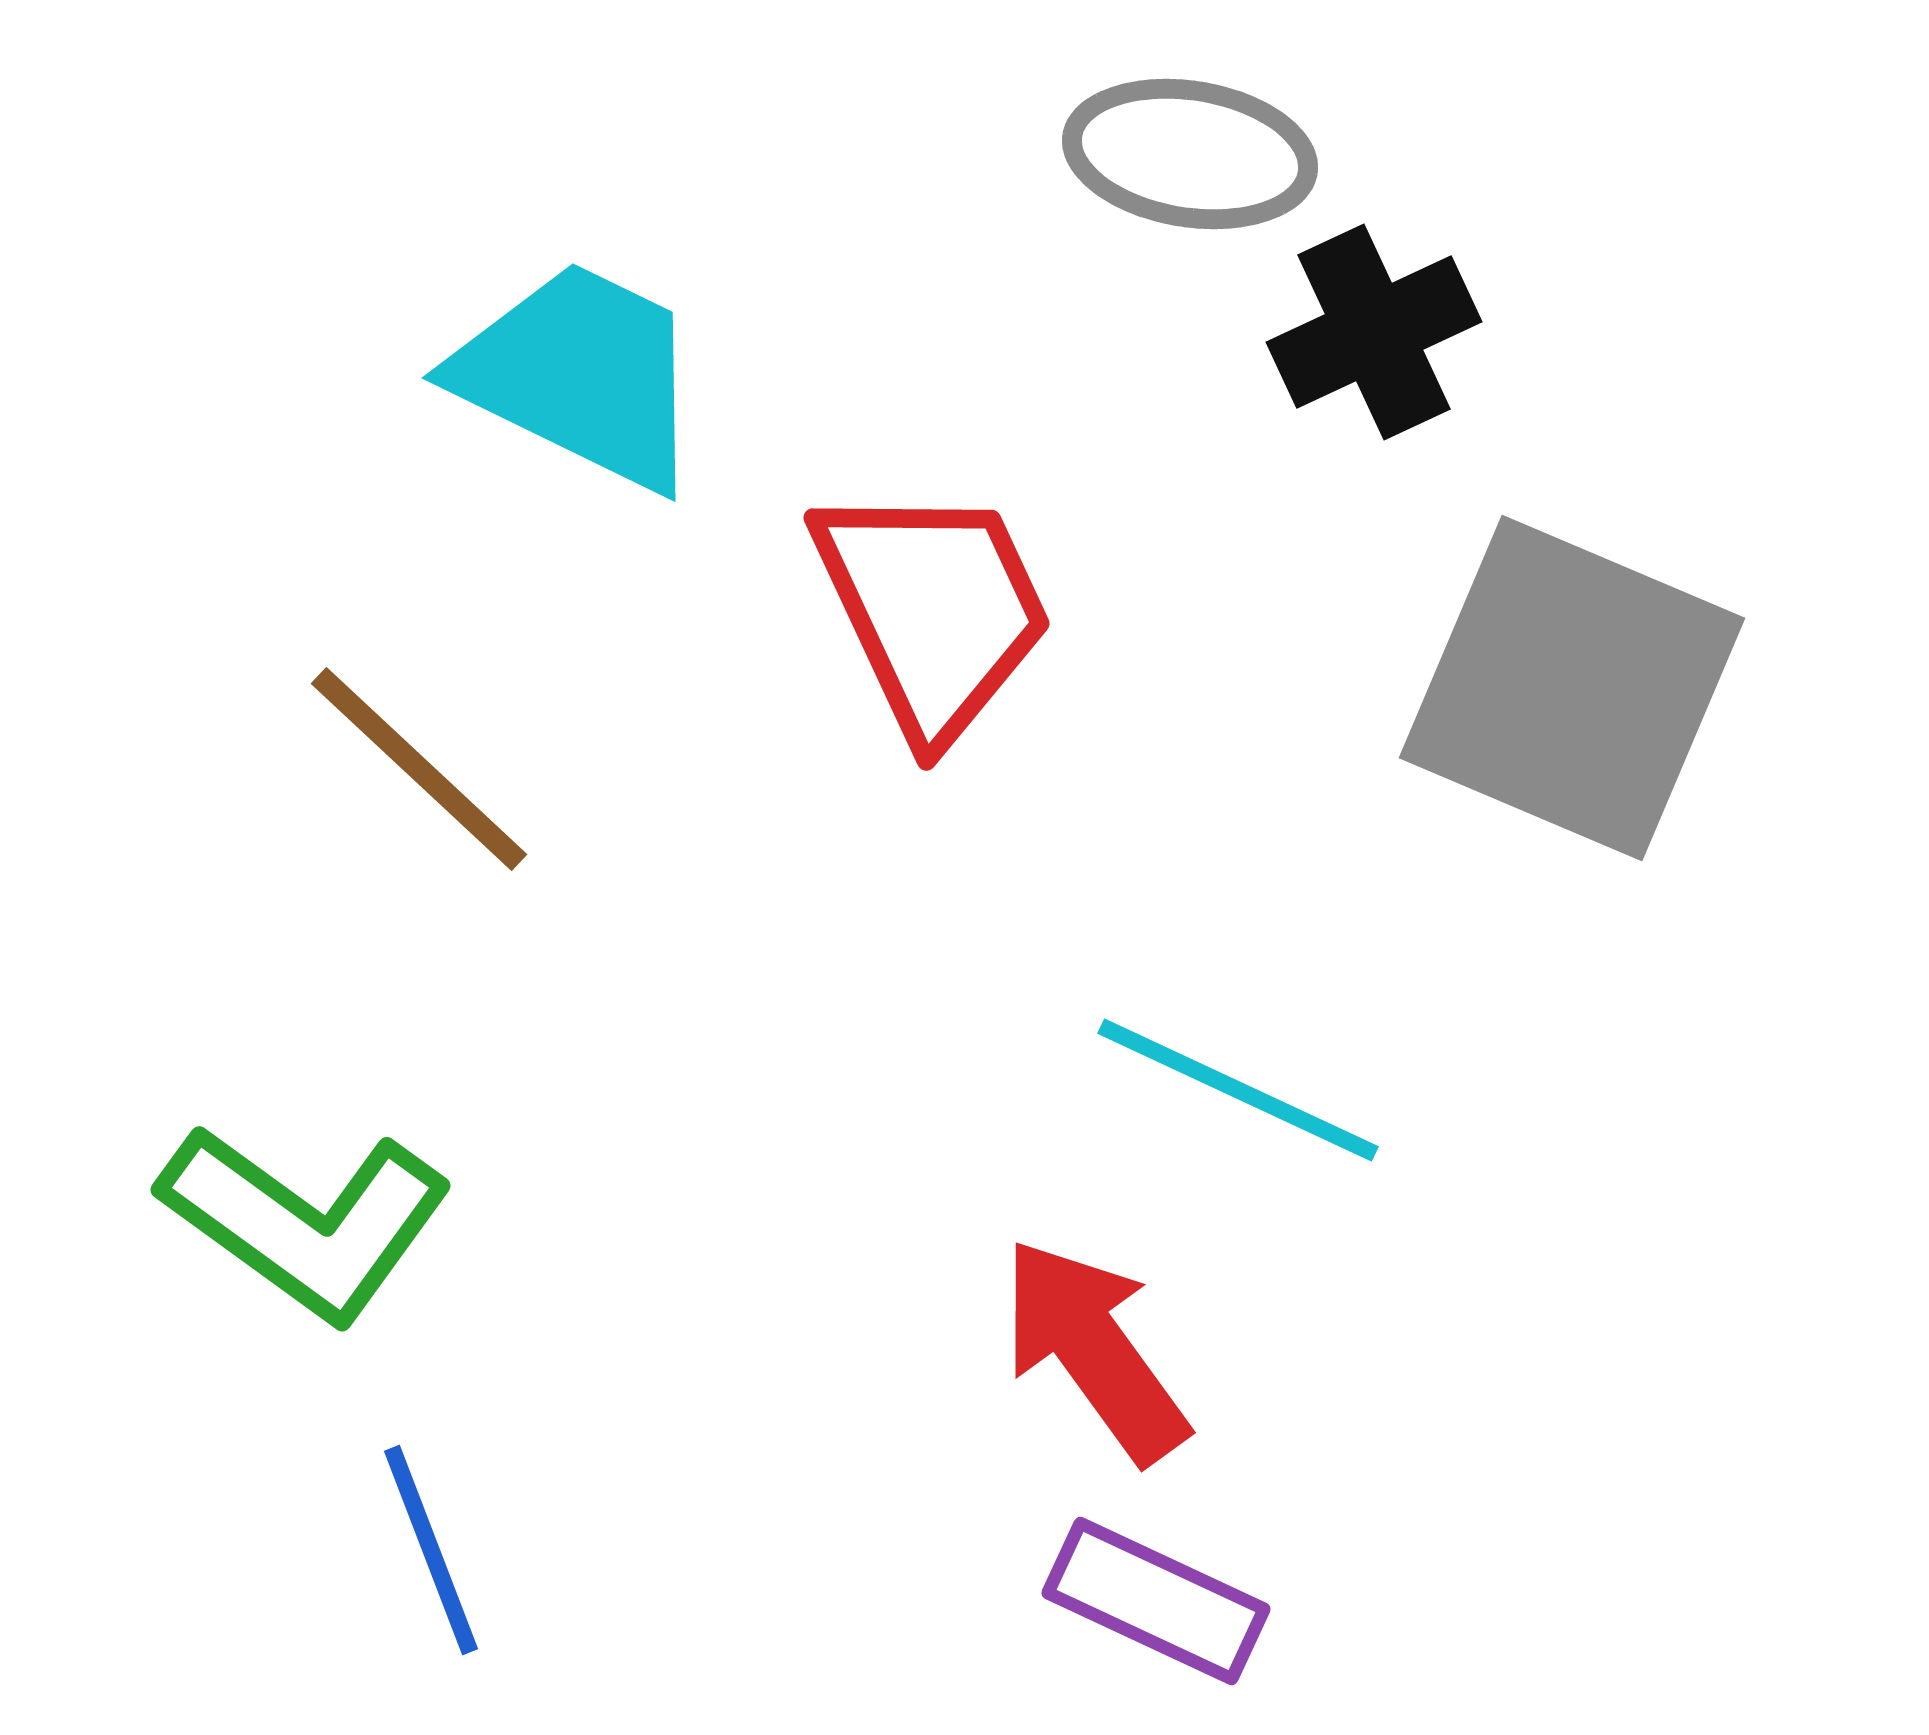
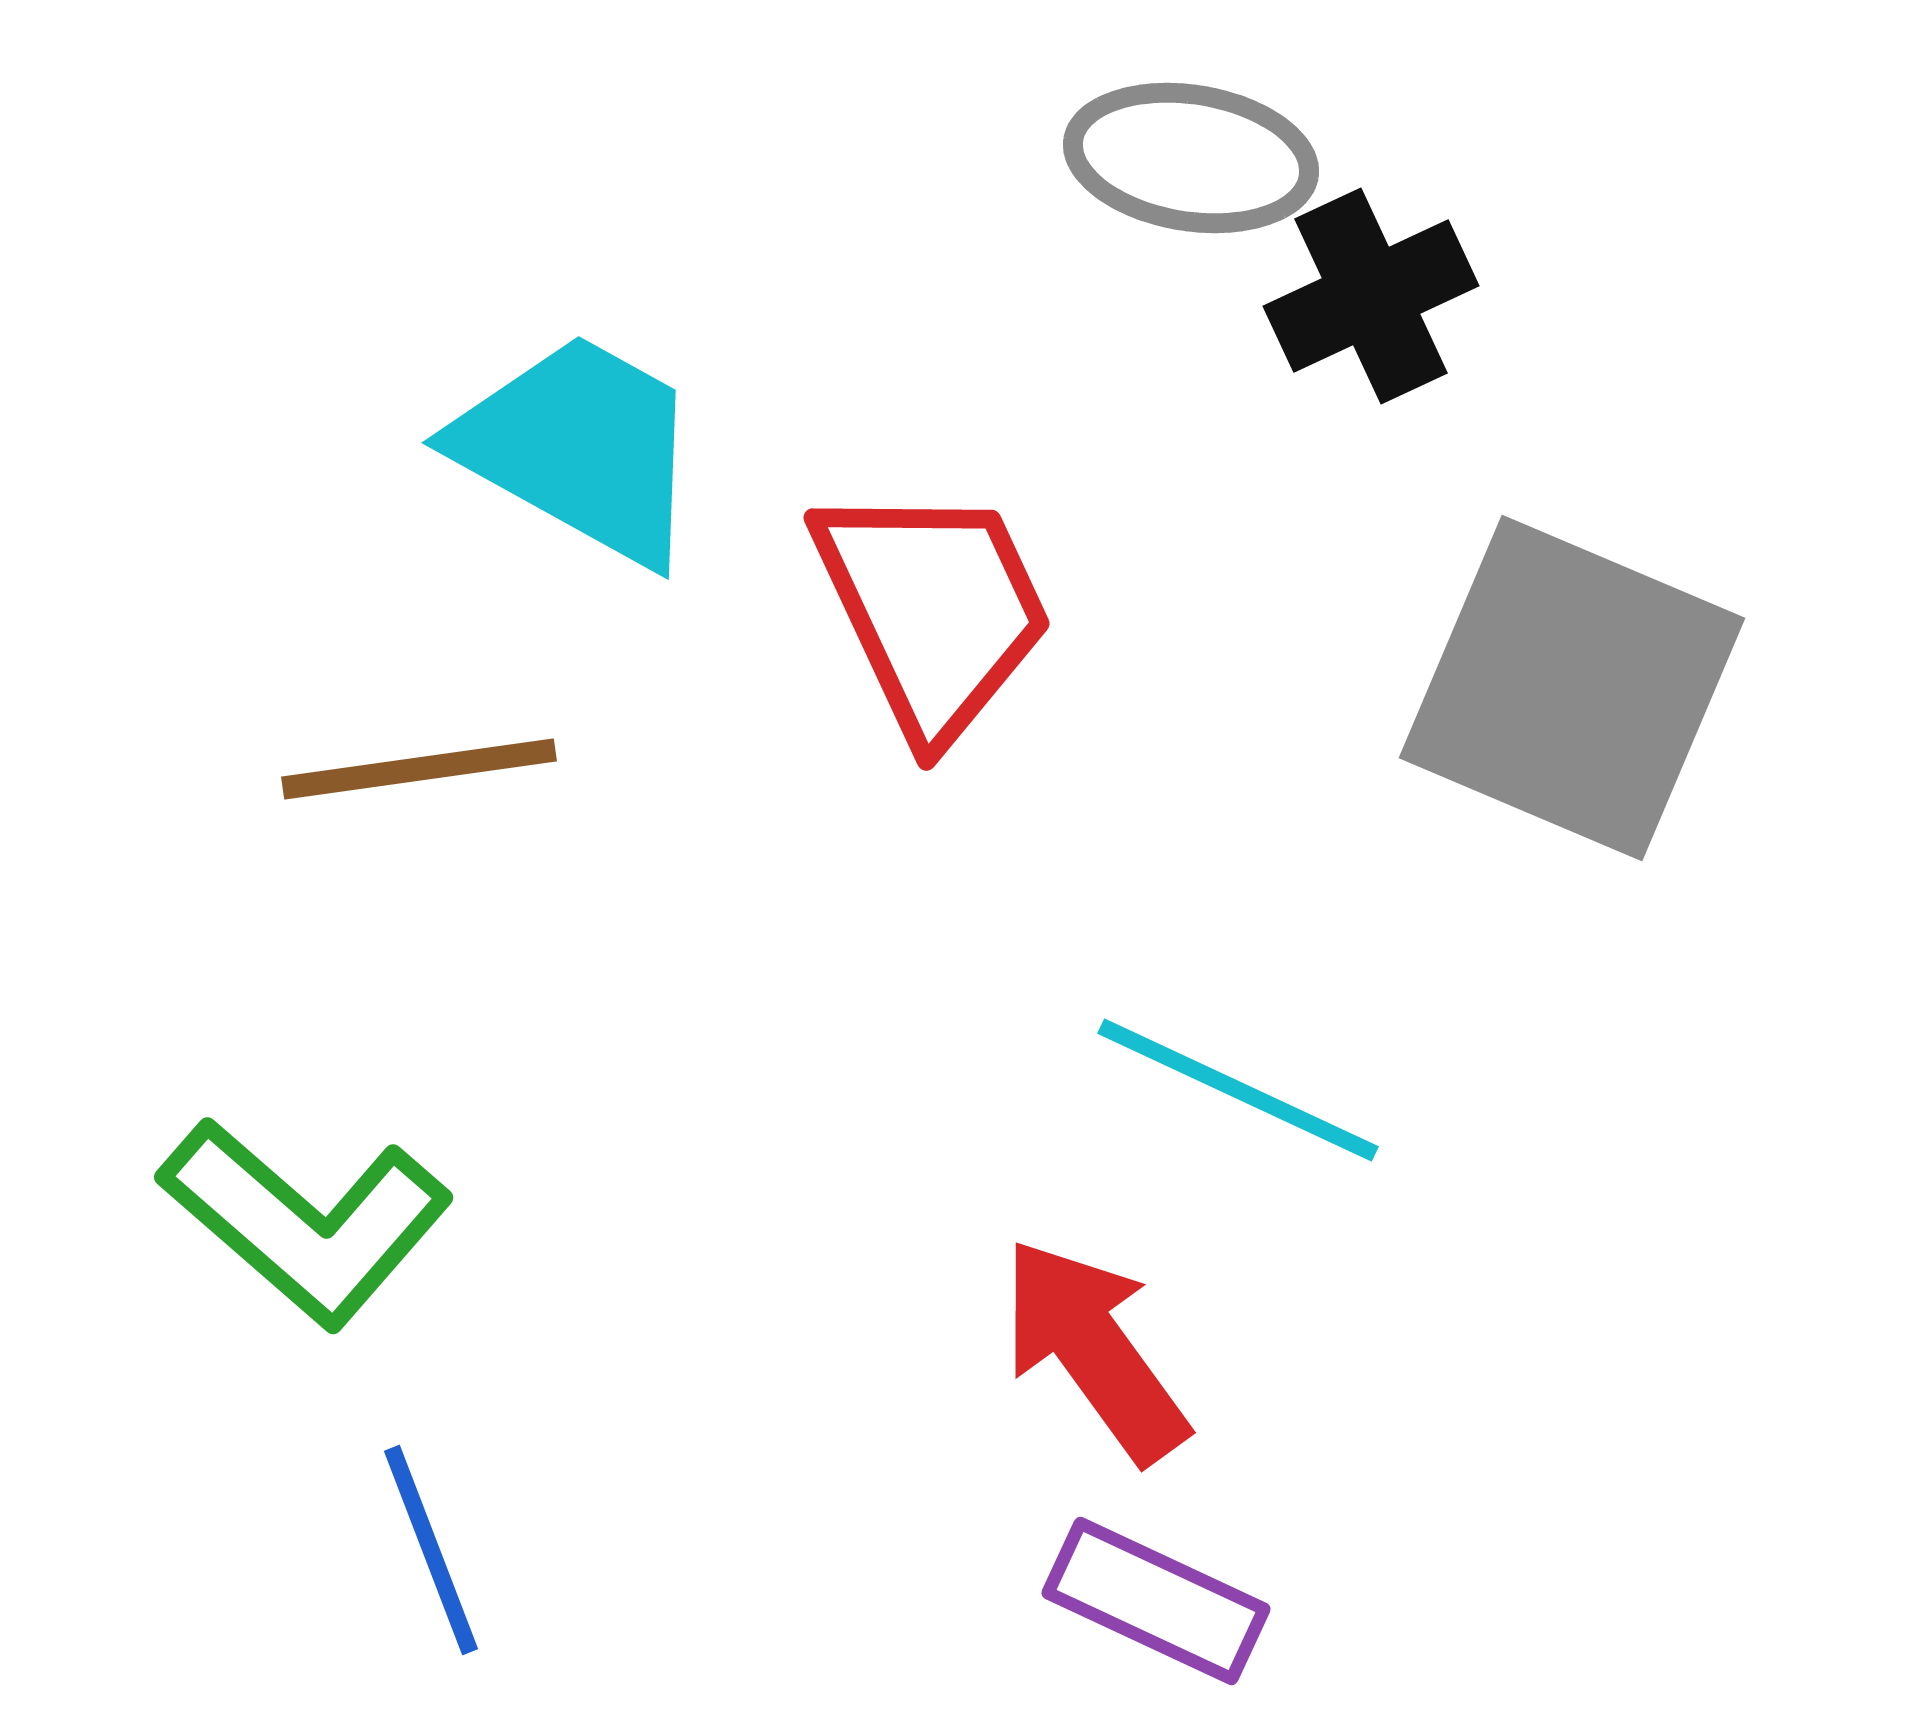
gray ellipse: moved 1 px right, 4 px down
black cross: moved 3 px left, 36 px up
cyan trapezoid: moved 73 px down; rotated 3 degrees clockwise
brown line: rotated 51 degrees counterclockwise
green L-shape: rotated 5 degrees clockwise
